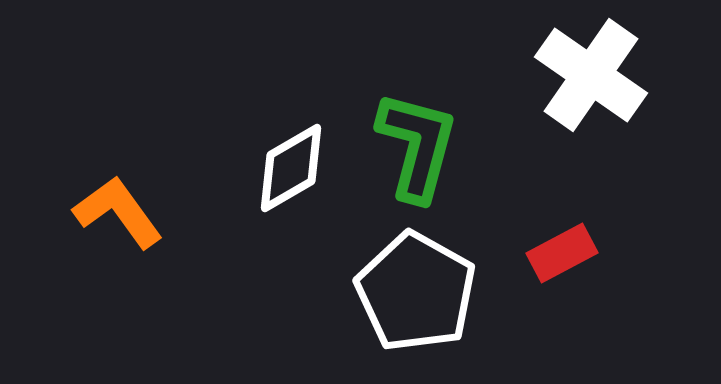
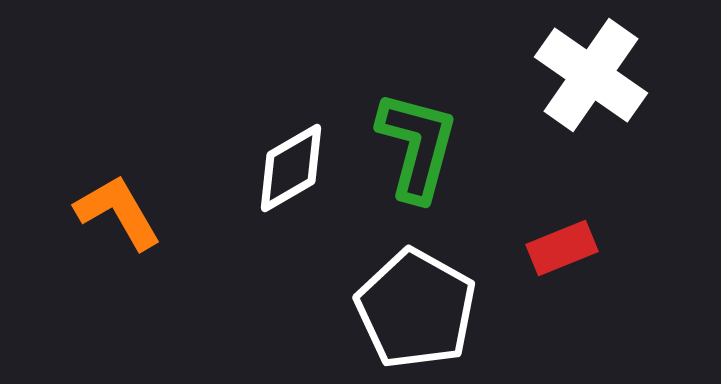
orange L-shape: rotated 6 degrees clockwise
red rectangle: moved 5 px up; rotated 6 degrees clockwise
white pentagon: moved 17 px down
